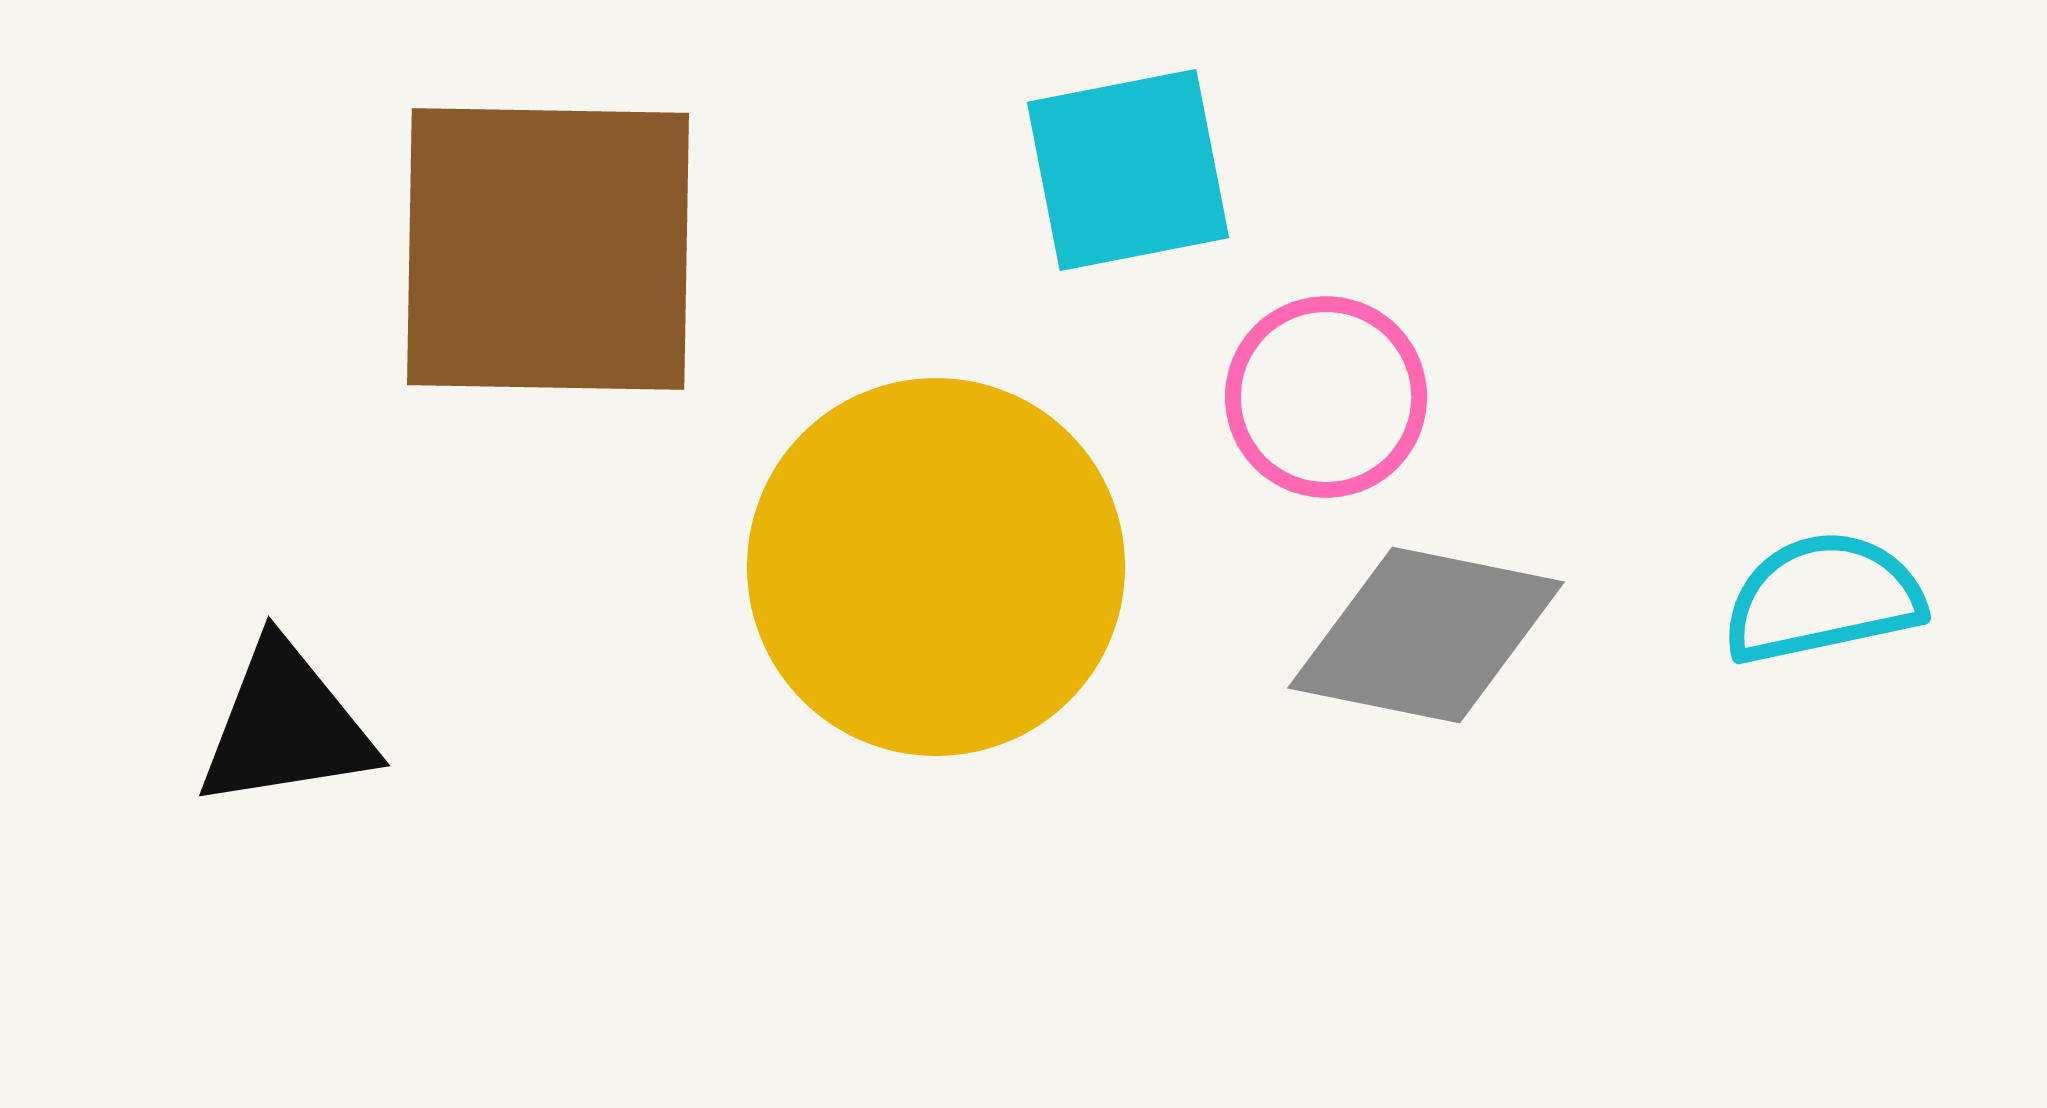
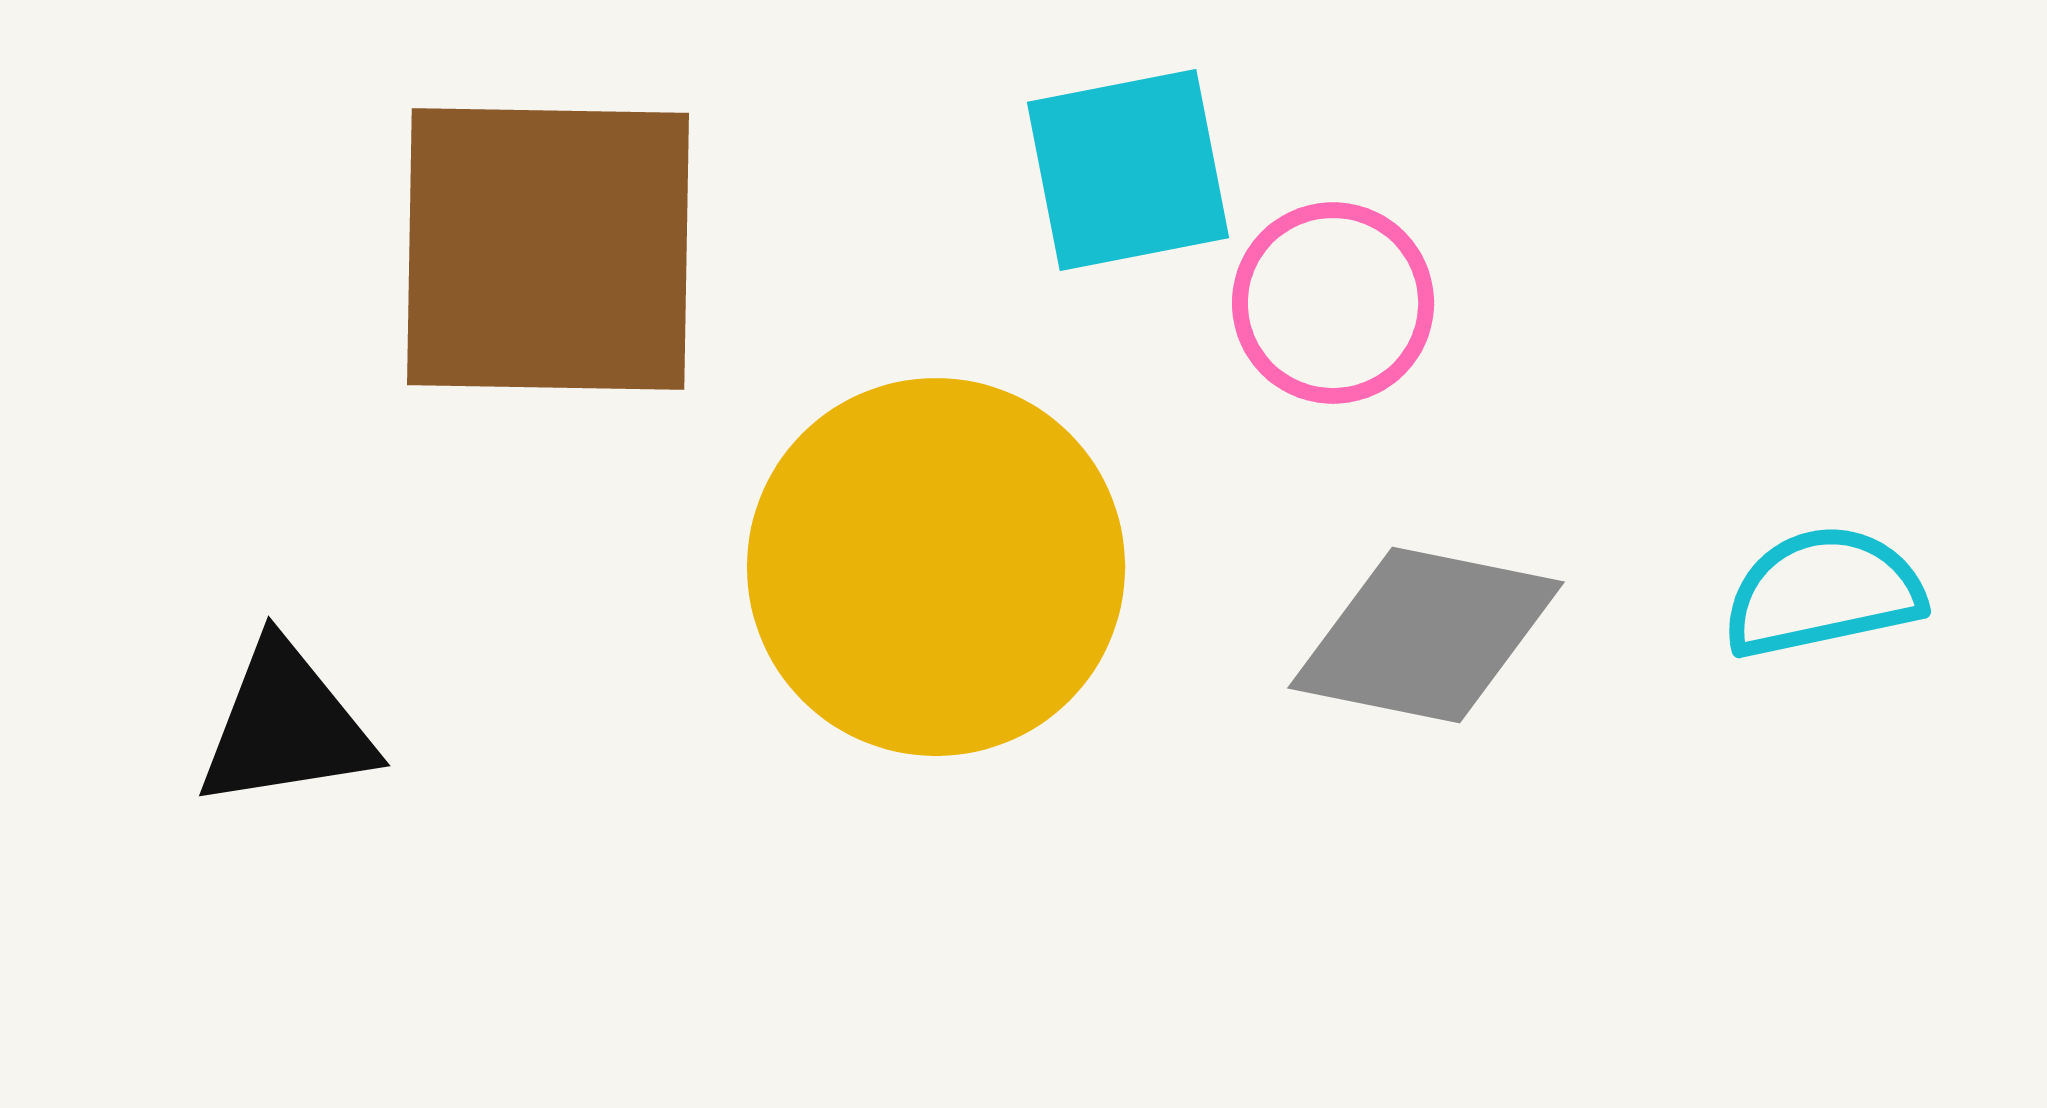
pink circle: moved 7 px right, 94 px up
cyan semicircle: moved 6 px up
